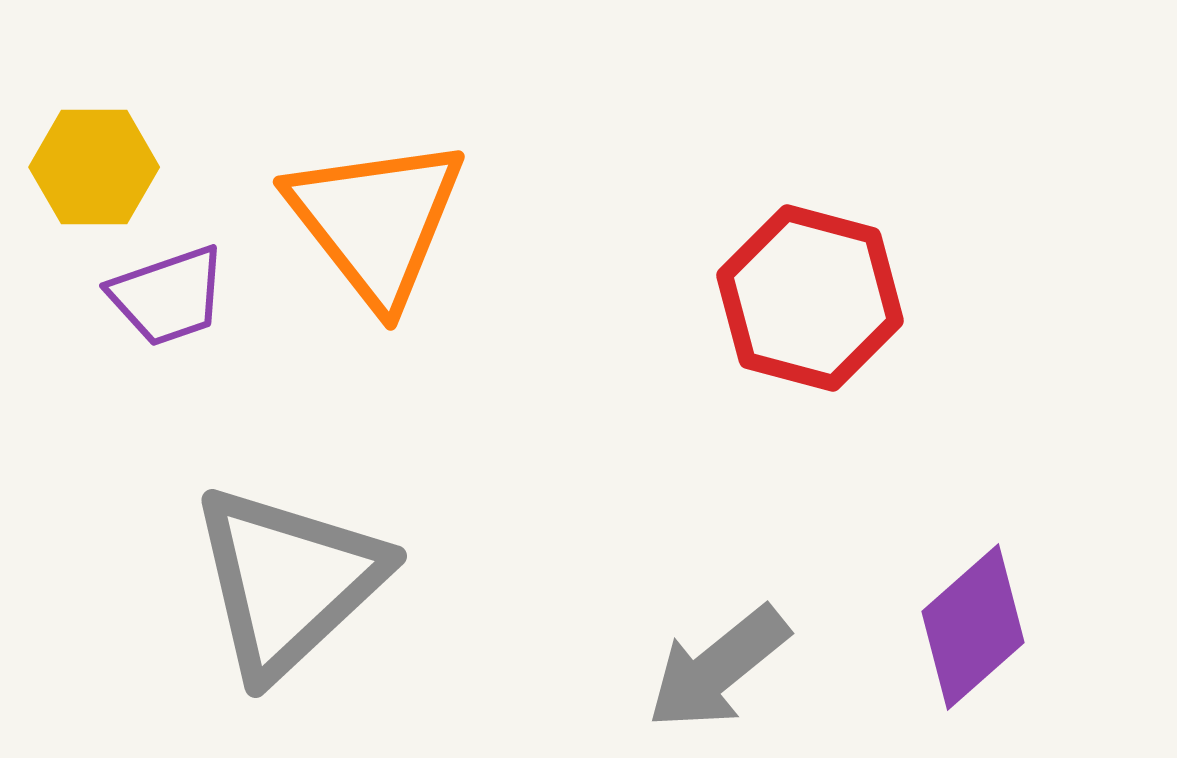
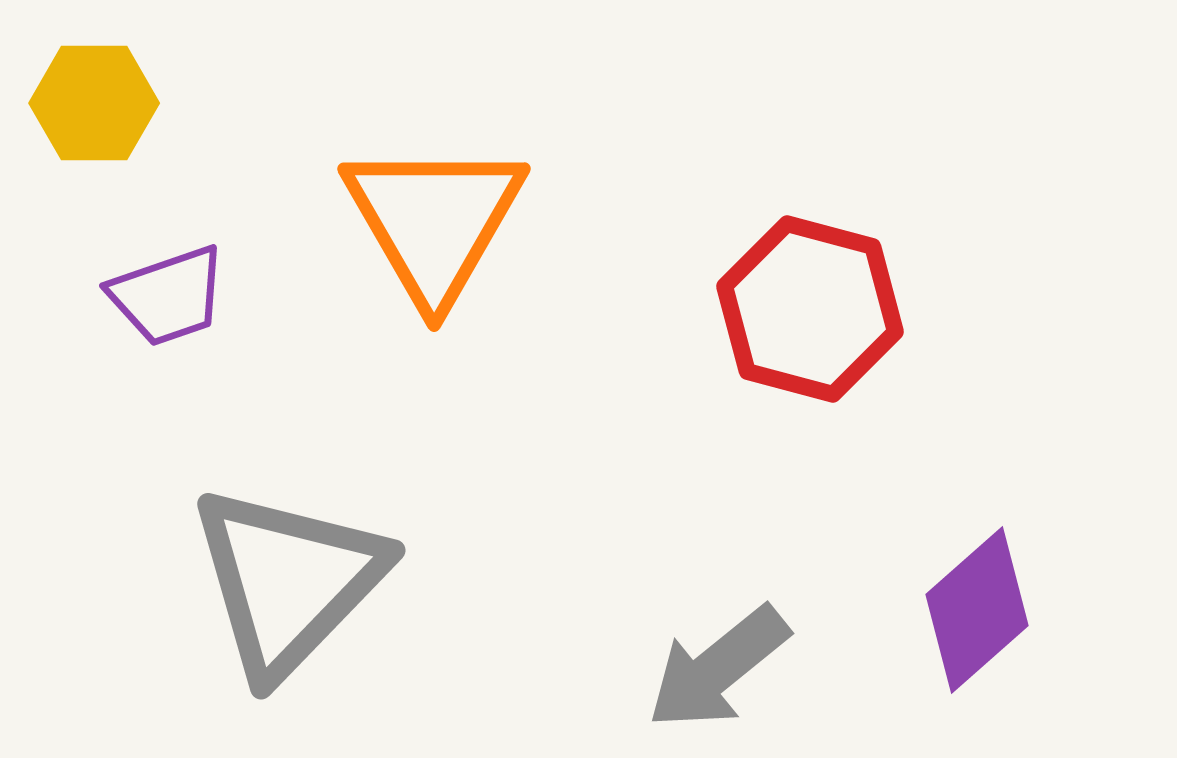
yellow hexagon: moved 64 px up
orange triangle: moved 58 px right; rotated 8 degrees clockwise
red hexagon: moved 11 px down
gray triangle: rotated 3 degrees counterclockwise
purple diamond: moved 4 px right, 17 px up
